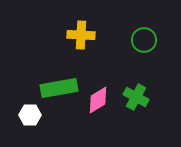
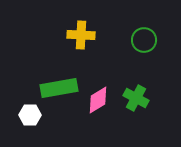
green cross: moved 1 px down
